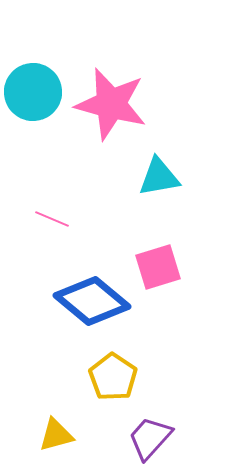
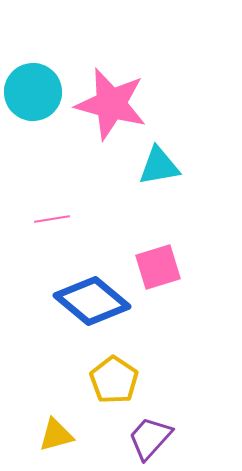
cyan triangle: moved 11 px up
pink line: rotated 32 degrees counterclockwise
yellow pentagon: moved 1 px right, 3 px down
